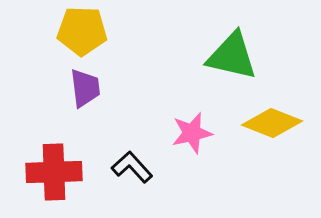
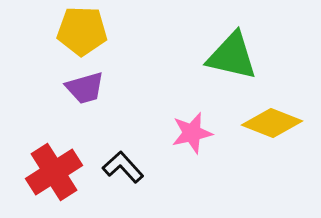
purple trapezoid: rotated 81 degrees clockwise
black L-shape: moved 9 px left
red cross: rotated 30 degrees counterclockwise
